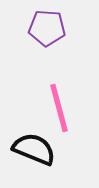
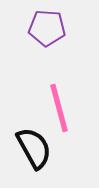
black semicircle: moved 1 px up; rotated 39 degrees clockwise
